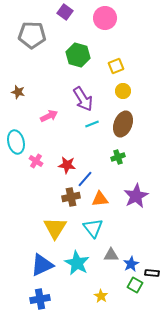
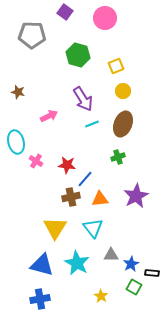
blue triangle: rotated 40 degrees clockwise
green square: moved 1 px left, 2 px down
